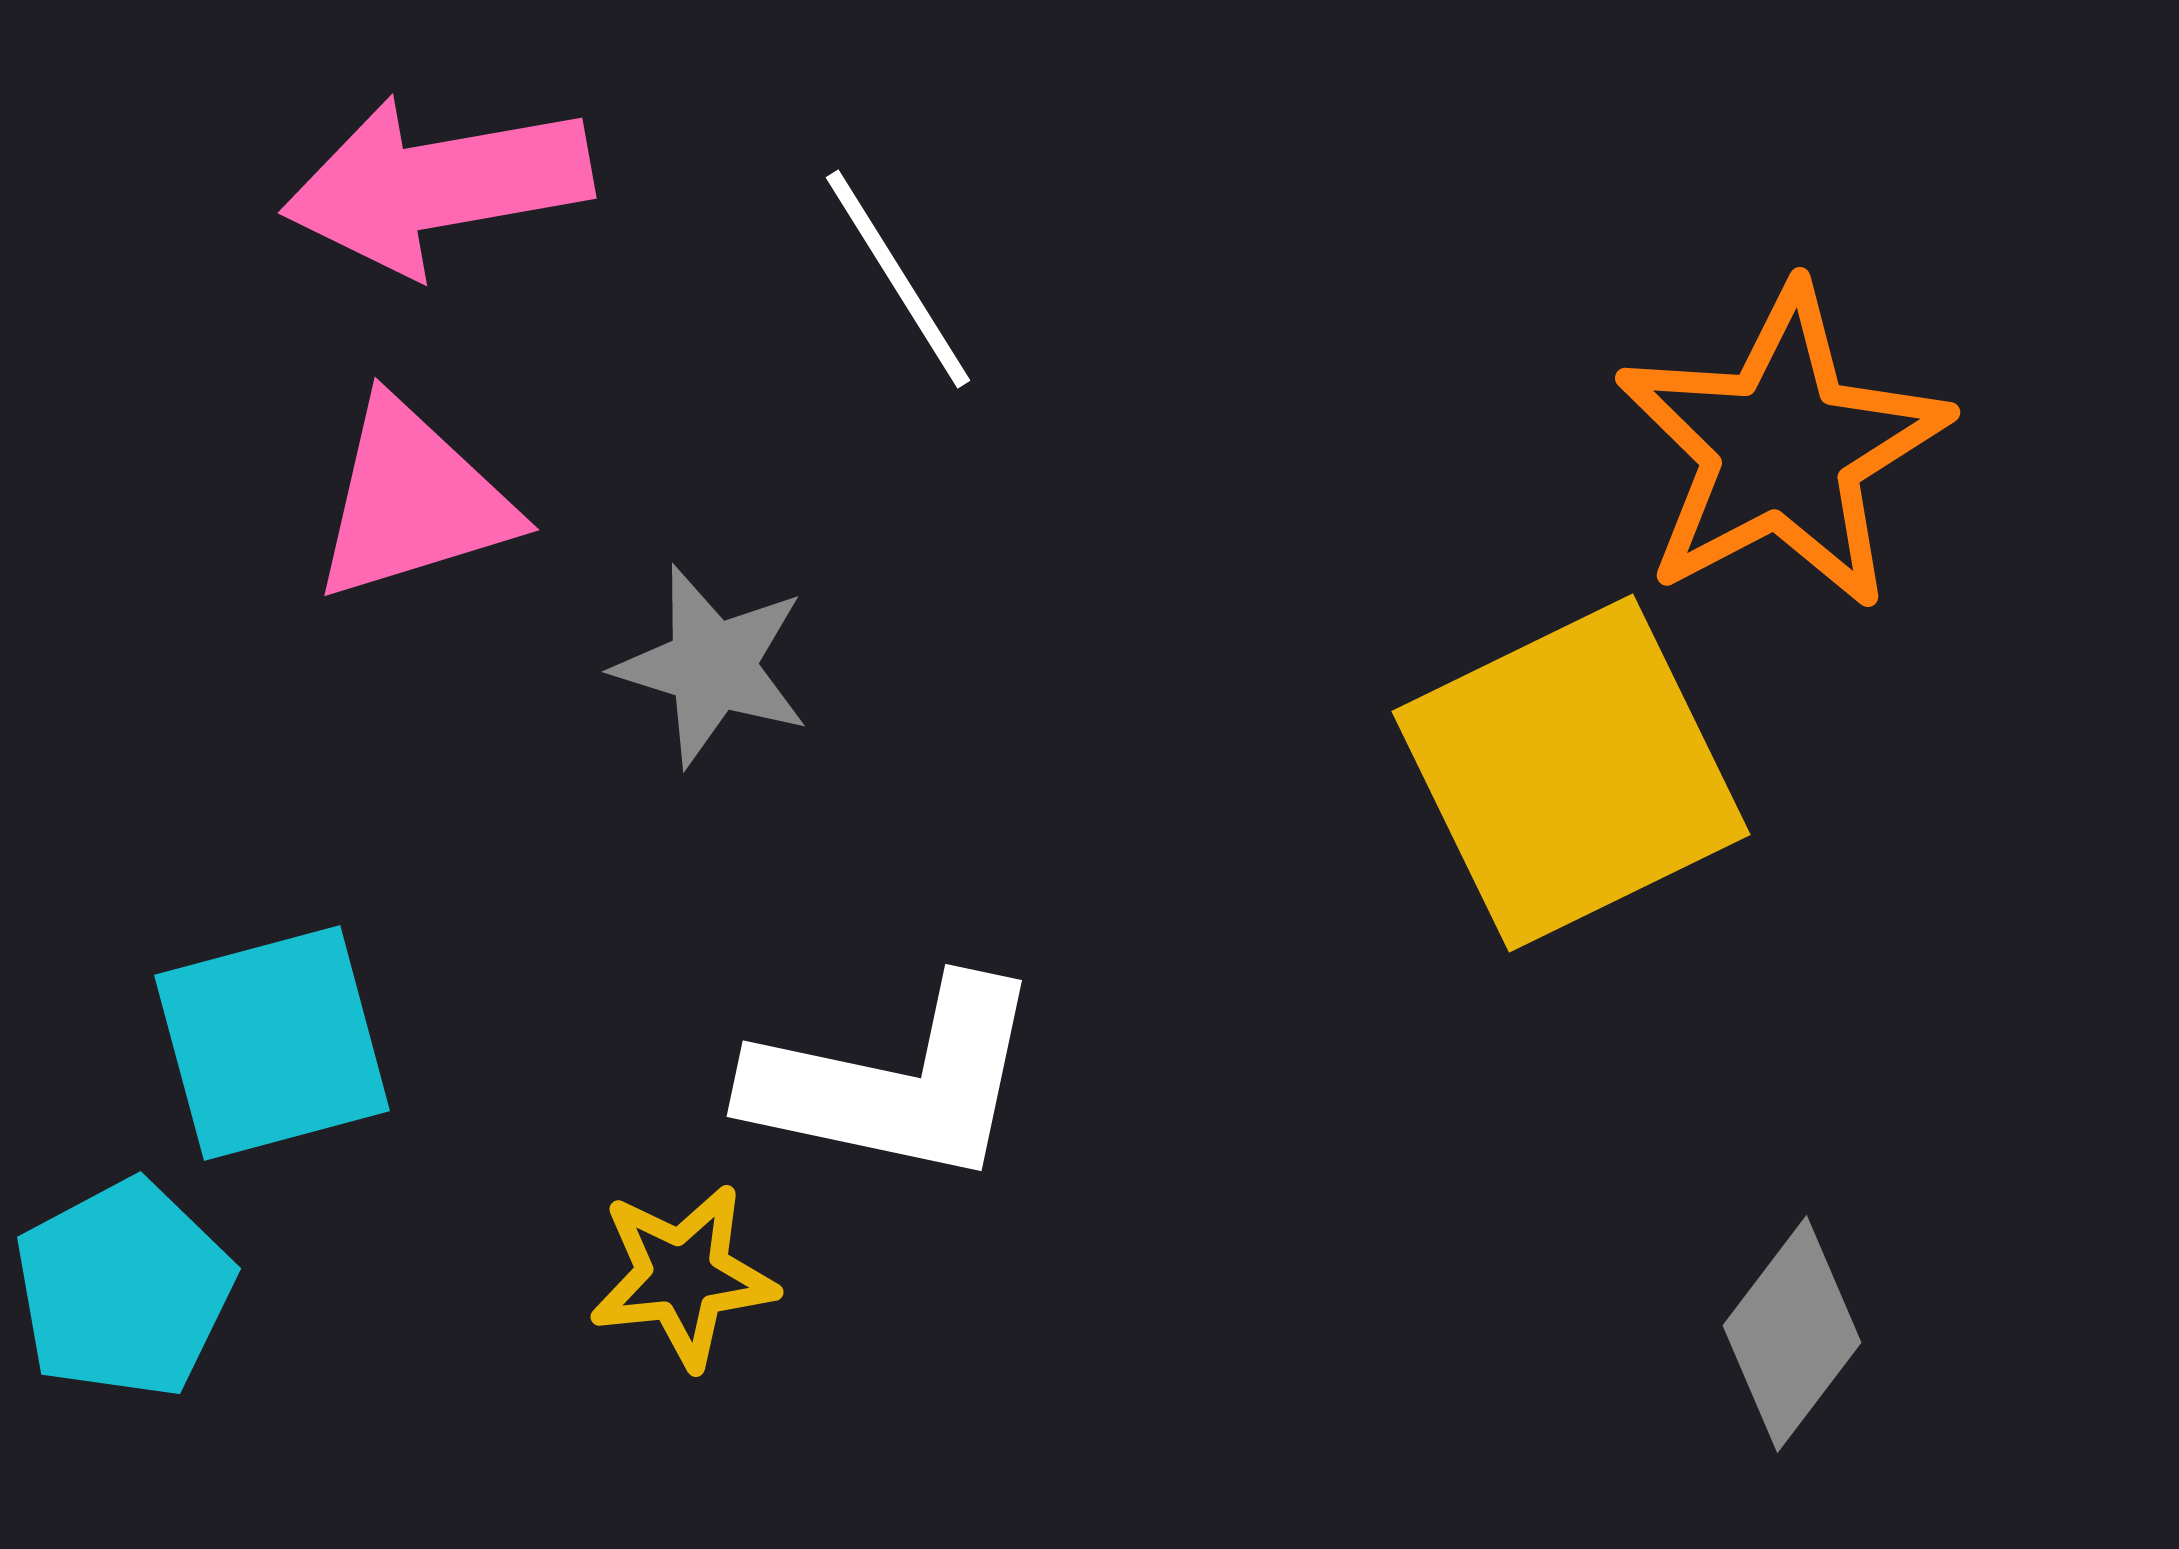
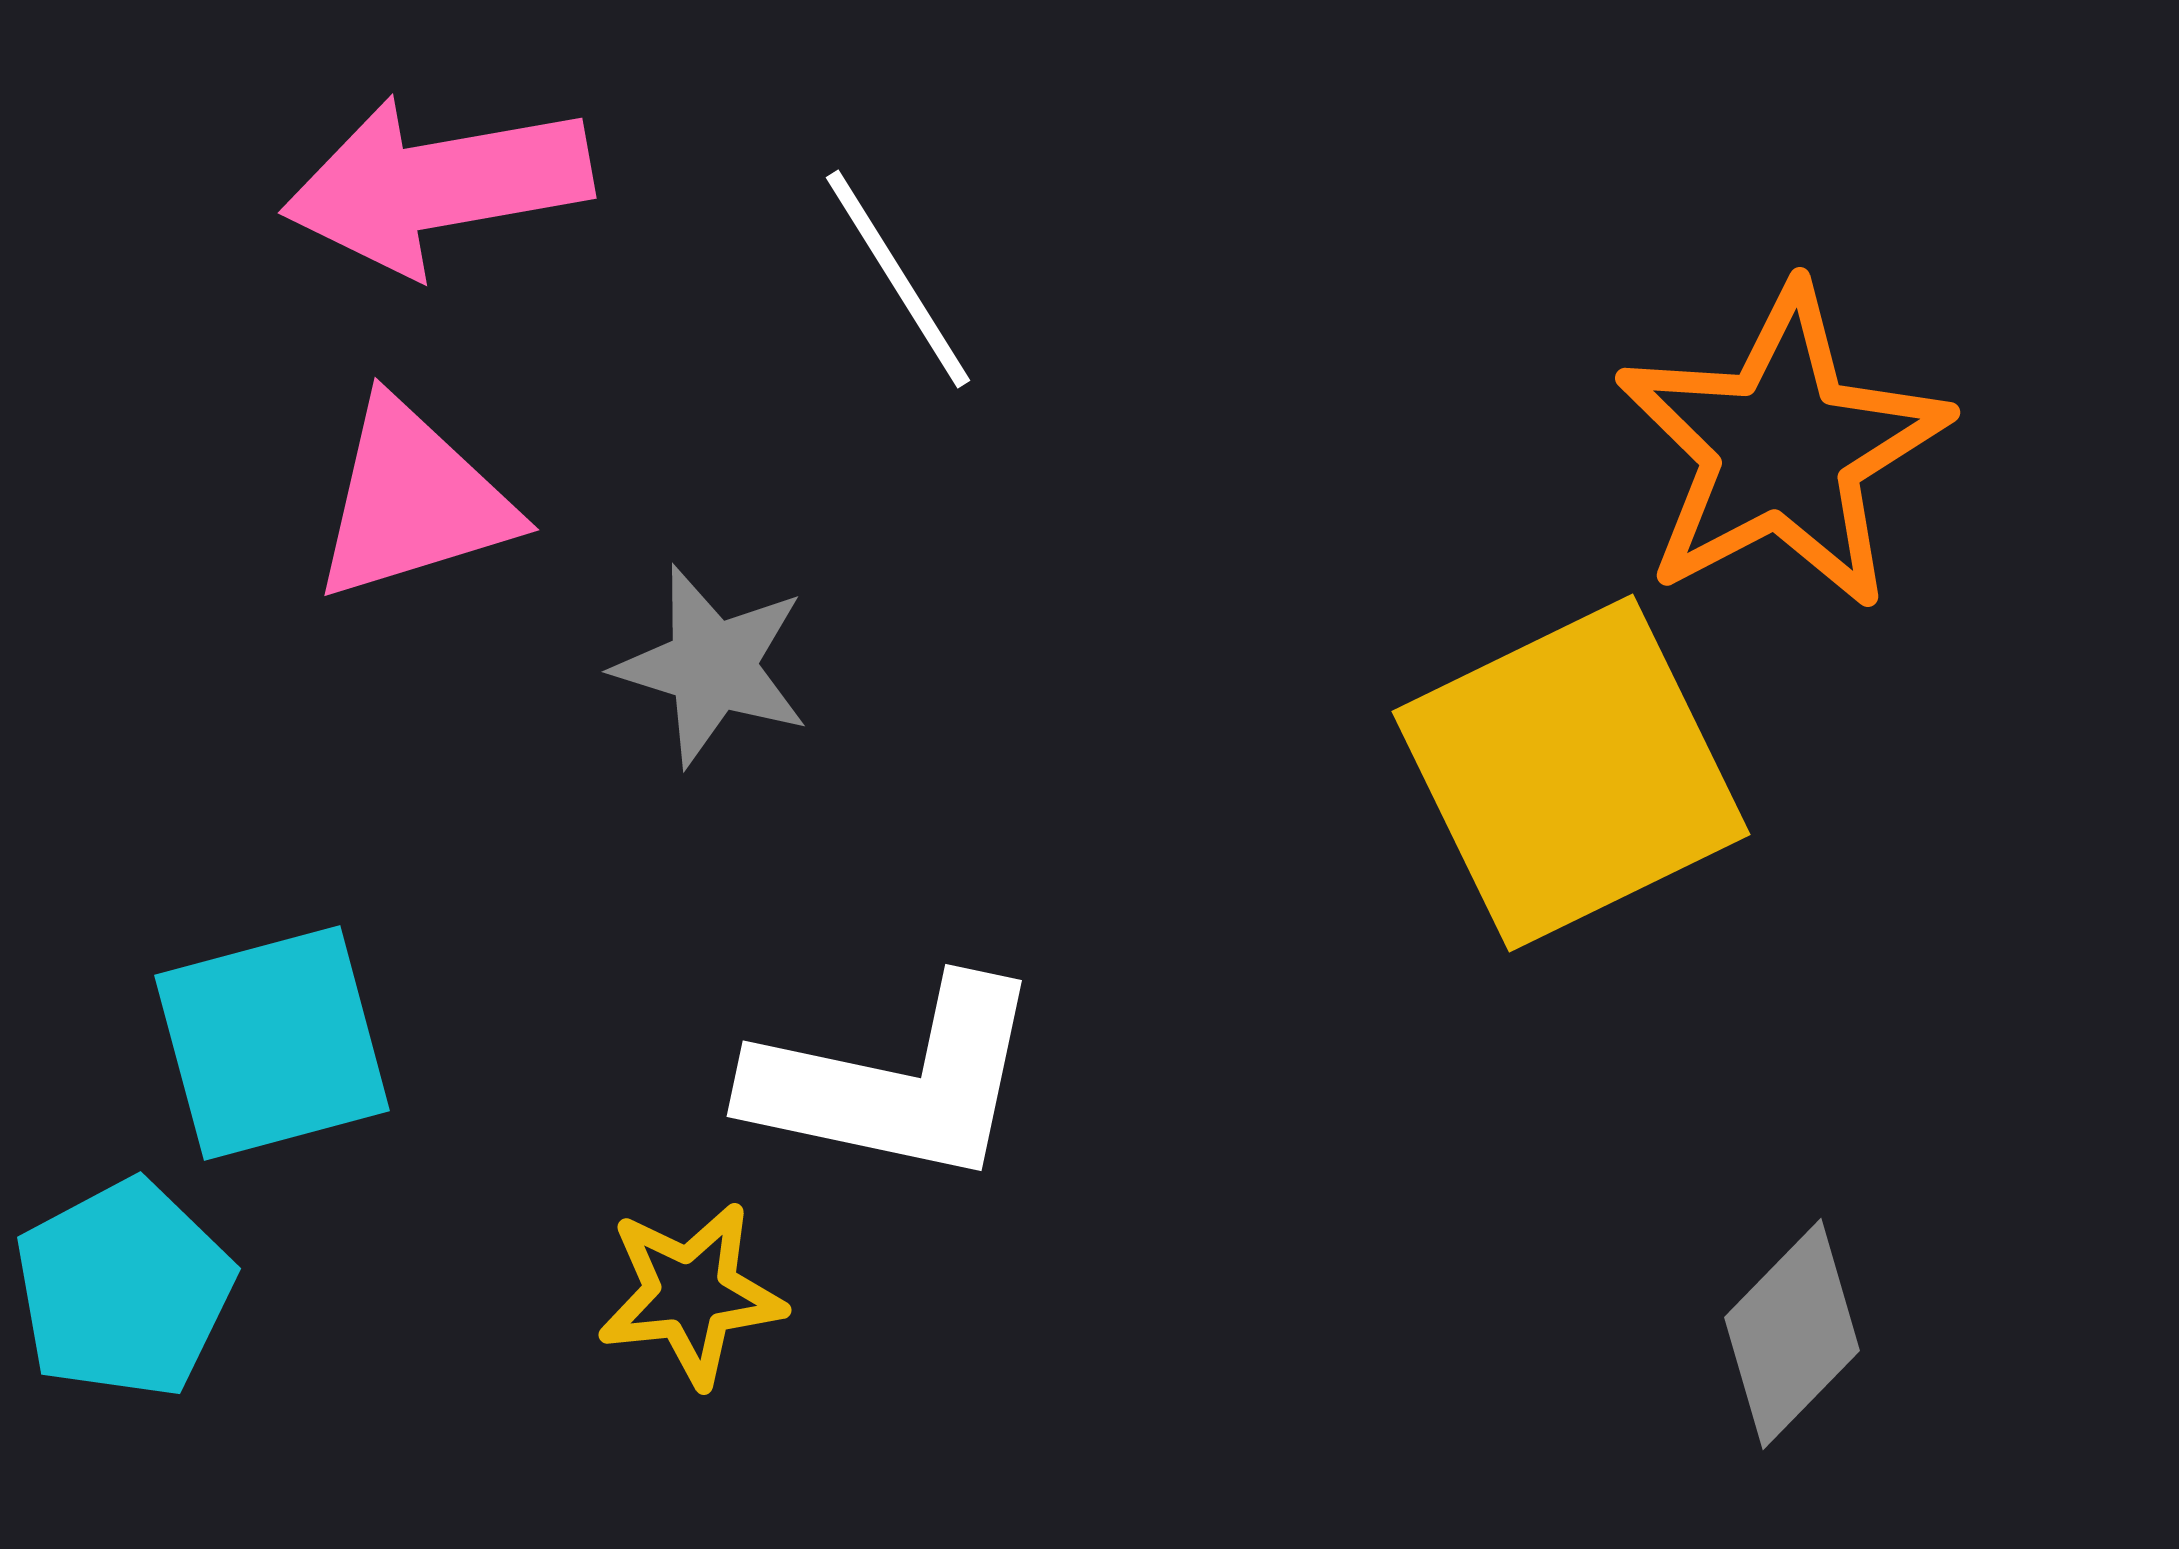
yellow star: moved 8 px right, 18 px down
gray diamond: rotated 7 degrees clockwise
